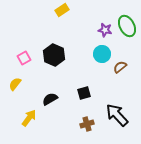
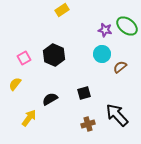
green ellipse: rotated 25 degrees counterclockwise
brown cross: moved 1 px right
